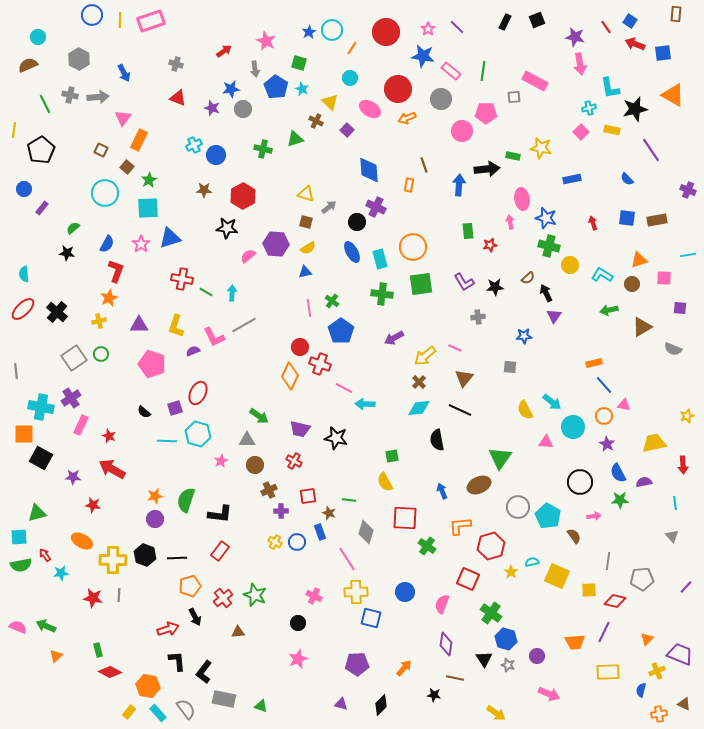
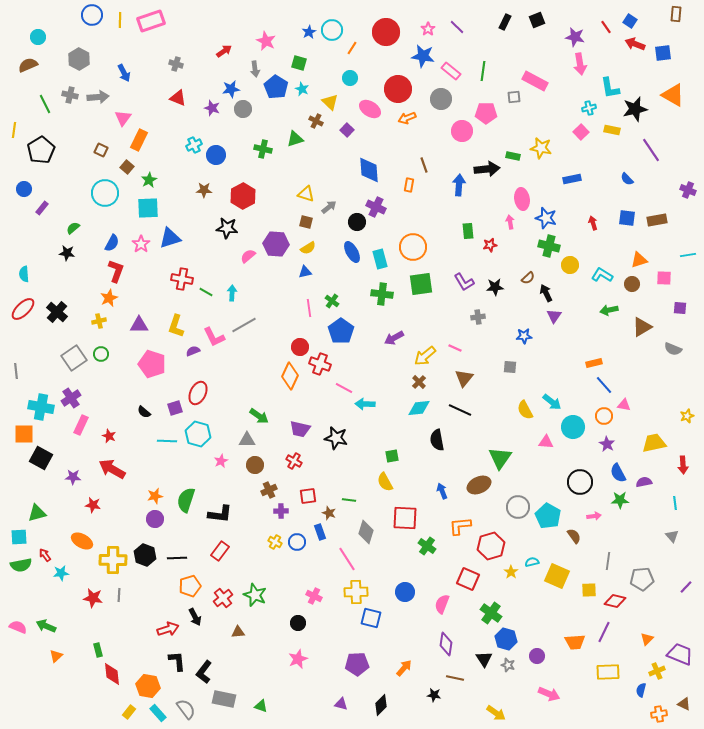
blue semicircle at (107, 244): moved 5 px right, 1 px up
red diamond at (110, 672): moved 2 px right, 2 px down; rotated 55 degrees clockwise
